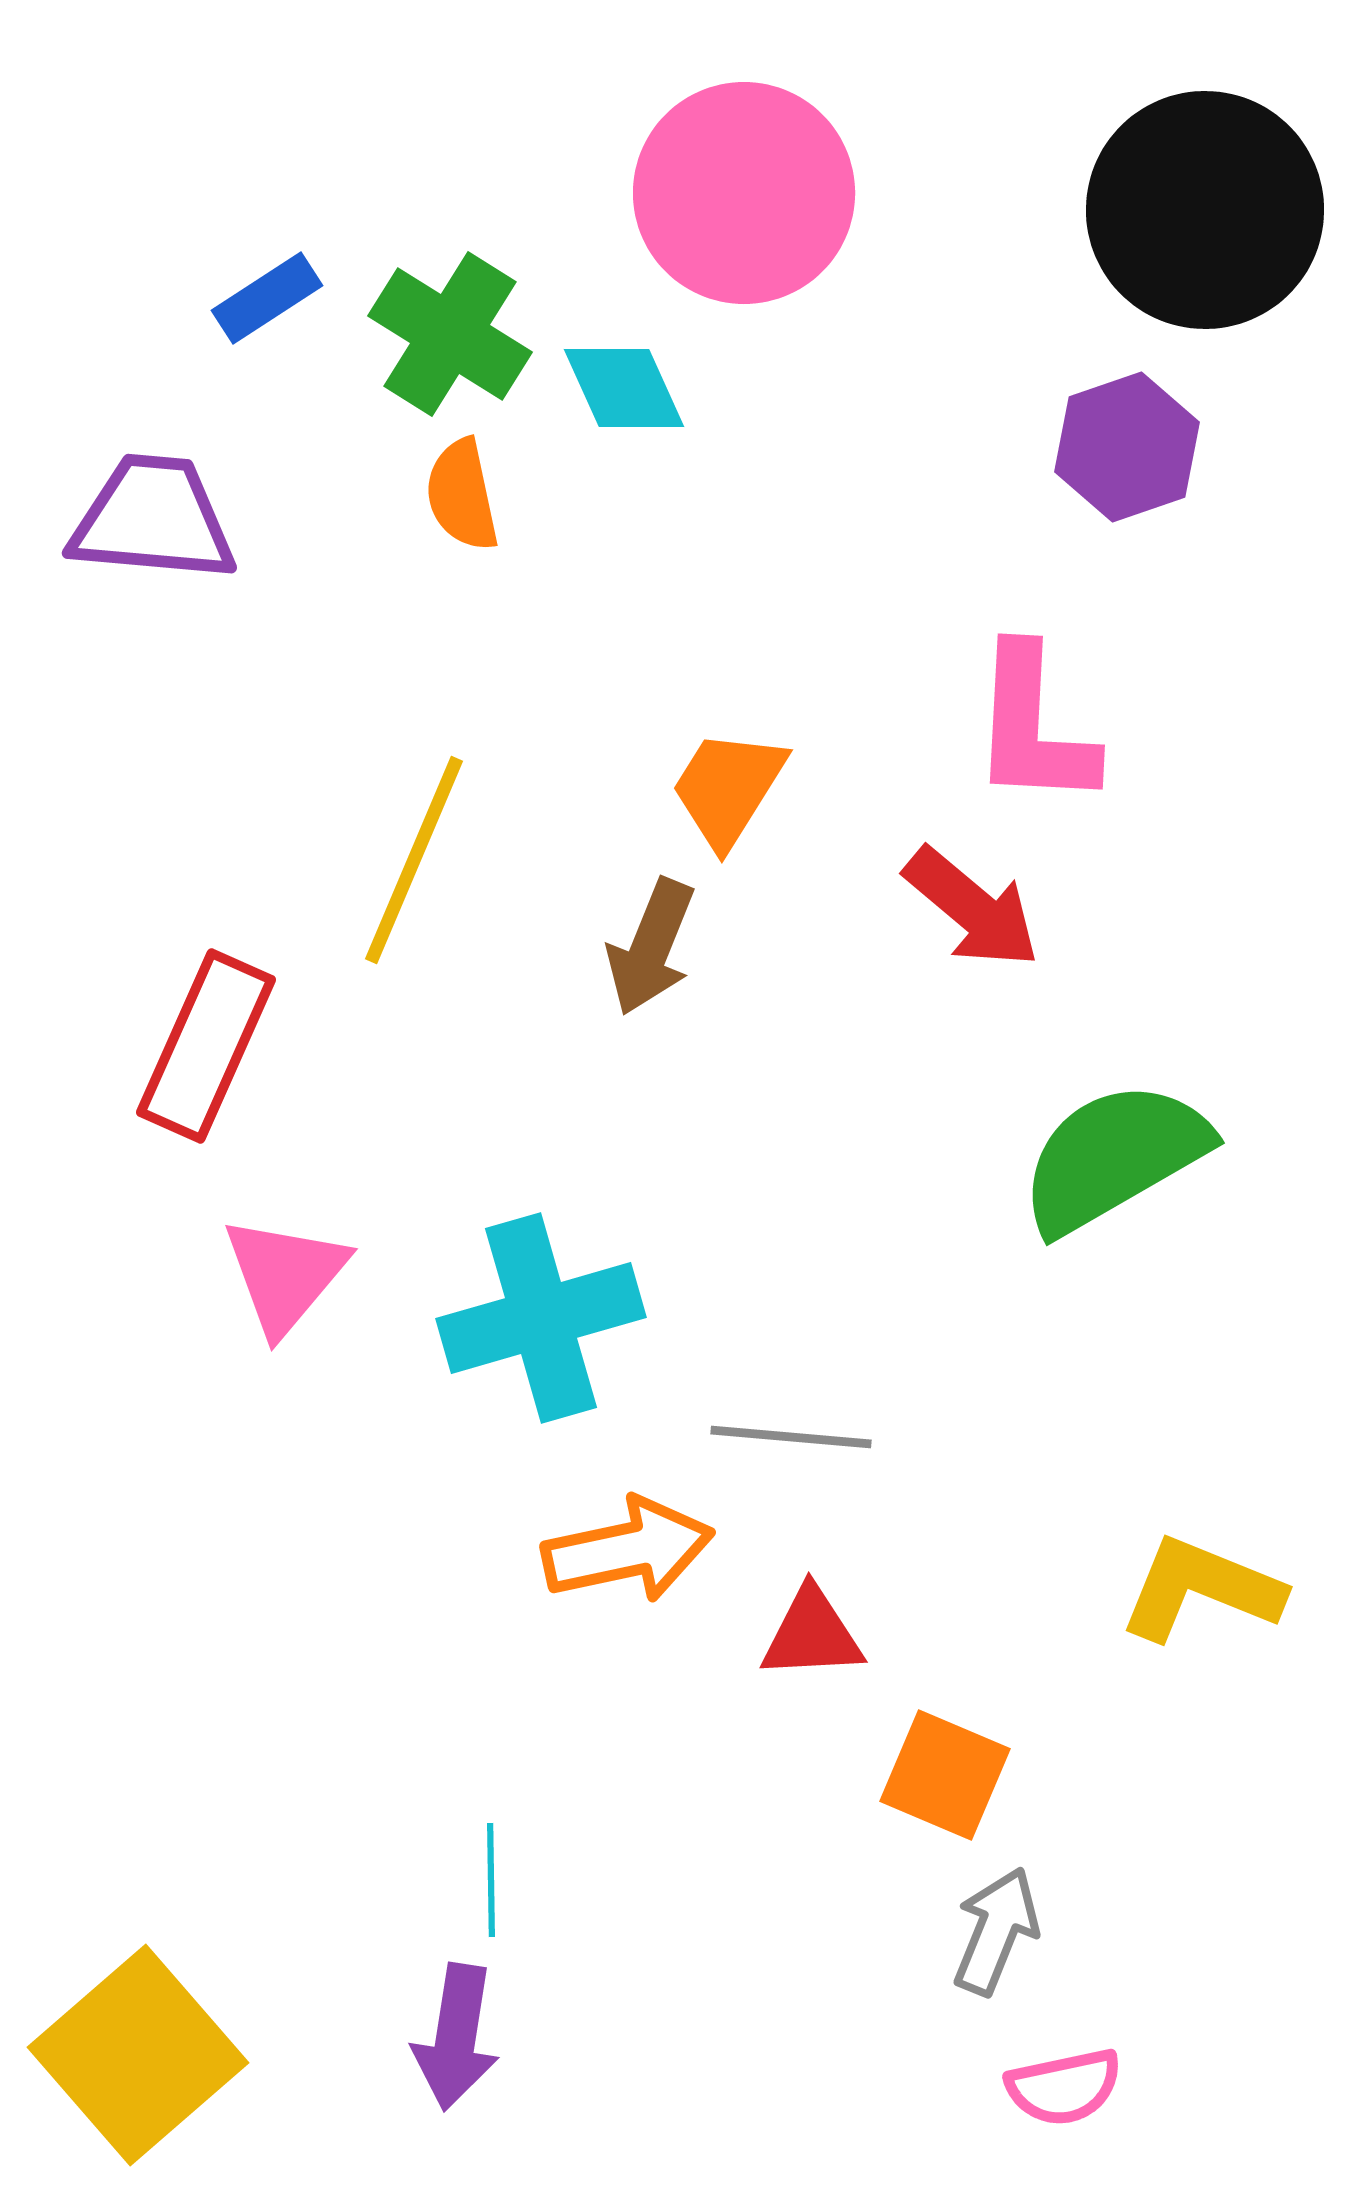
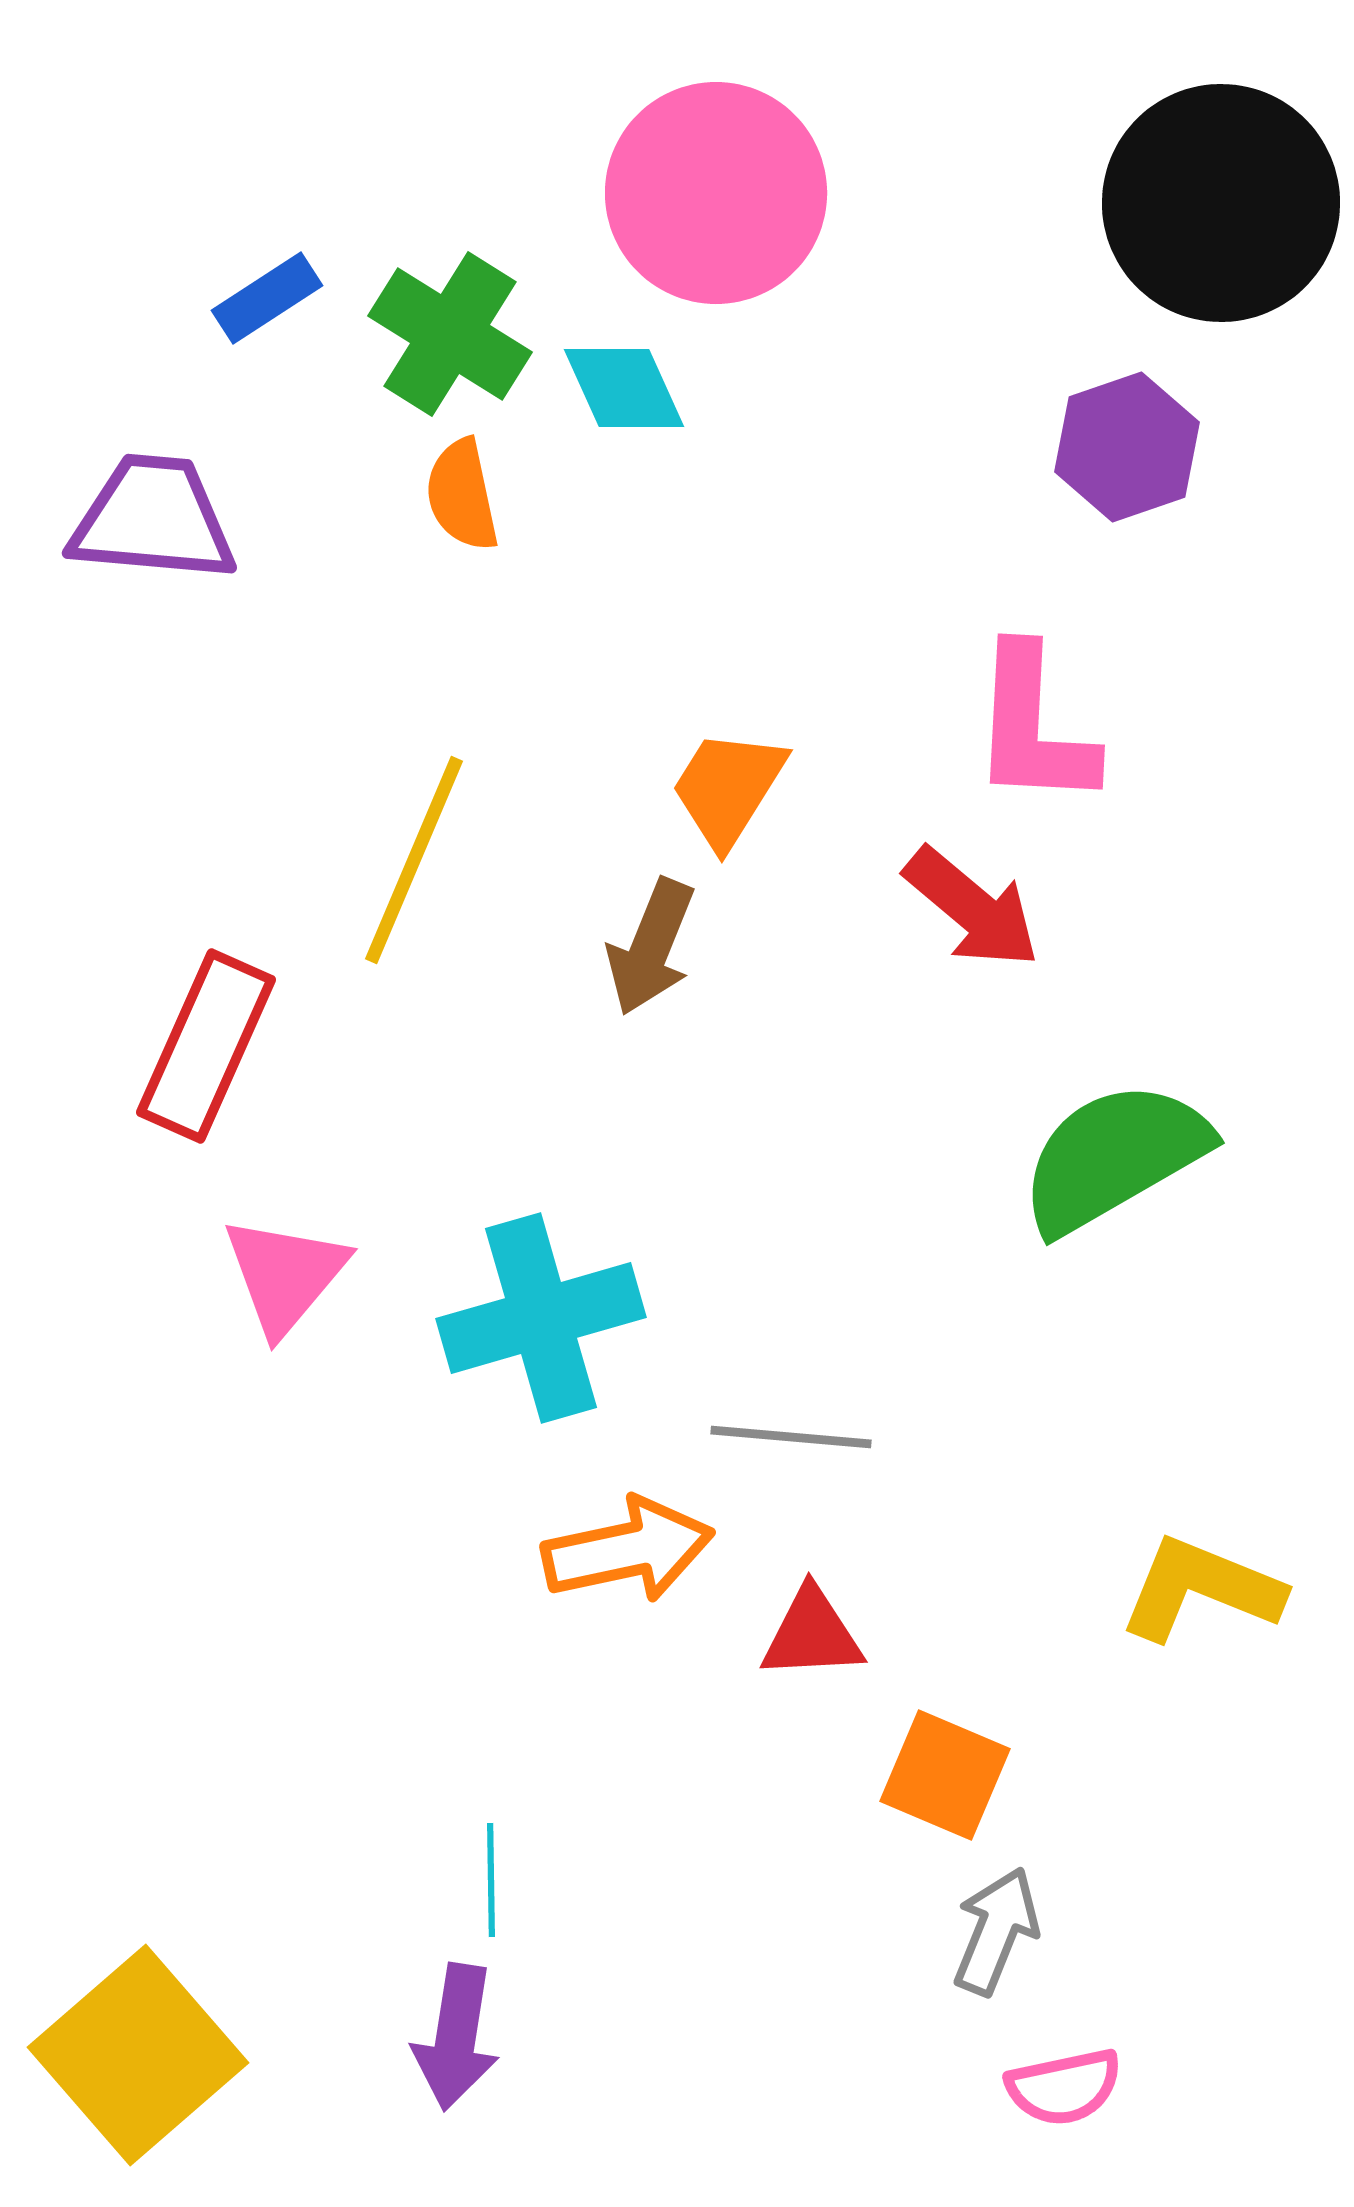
pink circle: moved 28 px left
black circle: moved 16 px right, 7 px up
